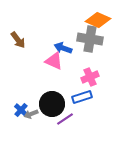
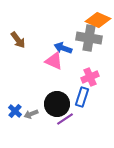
gray cross: moved 1 px left, 1 px up
blue rectangle: rotated 54 degrees counterclockwise
black circle: moved 5 px right
blue cross: moved 6 px left, 1 px down
